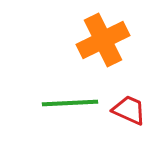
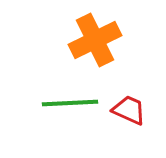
orange cross: moved 8 px left
